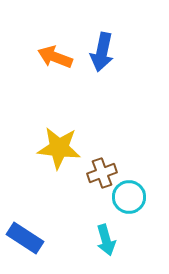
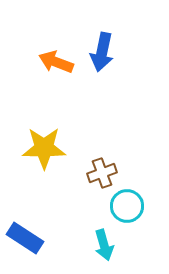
orange arrow: moved 1 px right, 5 px down
yellow star: moved 15 px left; rotated 6 degrees counterclockwise
cyan circle: moved 2 px left, 9 px down
cyan arrow: moved 2 px left, 5 px down
